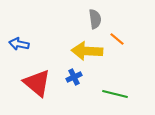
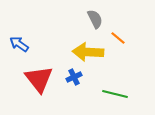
gray semicircle: rotated 18 degrees counterclockwise
orange line: moved 1 px right, 1 px up
blue arrow: rotated 24 degrees clockwise
yellow arrow: moved 1 px right, 1 px down
red triangle: moved 2 px right, 4 px up; rotated 12 degrees clockwise
